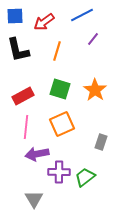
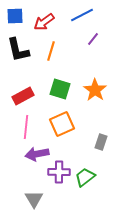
orange line: moved 6 px left
